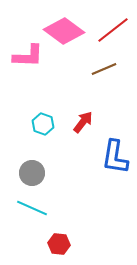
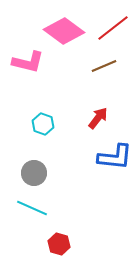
red line: moved 2 px up
pink L-shape: moved 6 px down; rotated 12 degrees clockwise
brown line: moved 3 px up
red arrow: moved 15 px right, 4 px up
blue L-shape: rotated 93 degrees counterclockwise
gray circle: moved 2 px right
red hexagon: rotated 10 degrees clockwise
